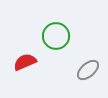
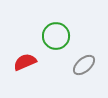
gray ellipse: moved 4 px left, 5 px up
